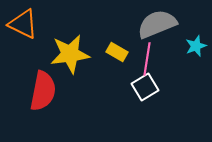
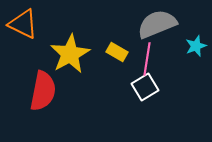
yellow star: rotated 21 degrees counterclockwise
